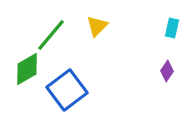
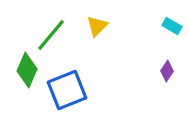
cyan rectangle: moved 2 px up; rotated 72 degrees counterclockwise
green diamond: moved 1 px down; rotated 36 degrees counterclockwise
blue square: rotated 15 degrees clockwise
